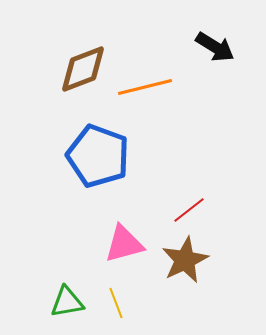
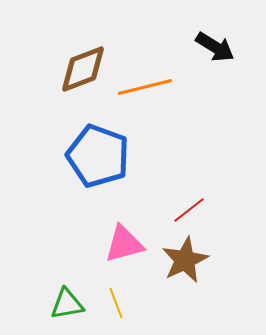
green triangle: moved 2 px down
